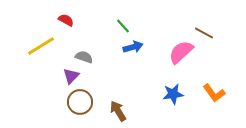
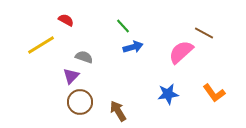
yellow line: moved 1 px up
blue star: moved 5 px left
